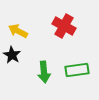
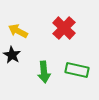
red cross: moved 2 px down; rotated 15 degrees clockwise
green rectangle: rotated 20 degrees clockwise
